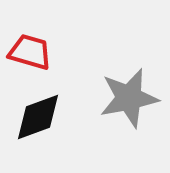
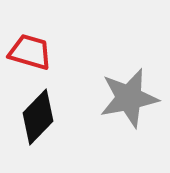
black diamond: rotated 26 degrees counterclockwise
